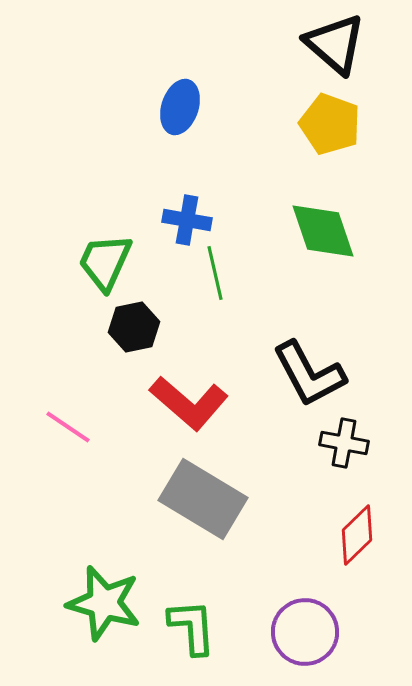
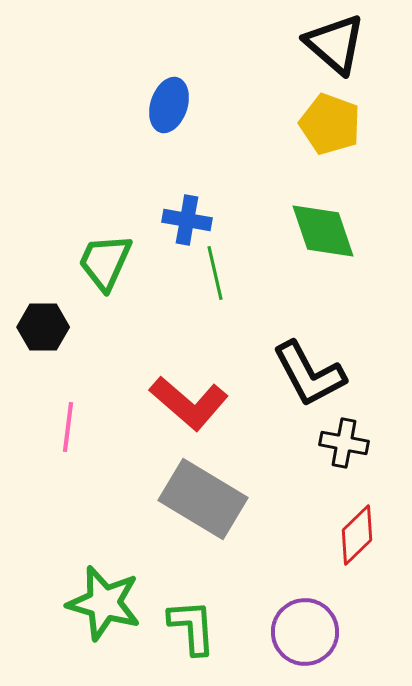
blue ellipse: moved 11 px left, 2 px up
black hexagon: moved 91 px left; rotated 12 degrees clockwise
pink line: rotated 63 degrees clockwise
